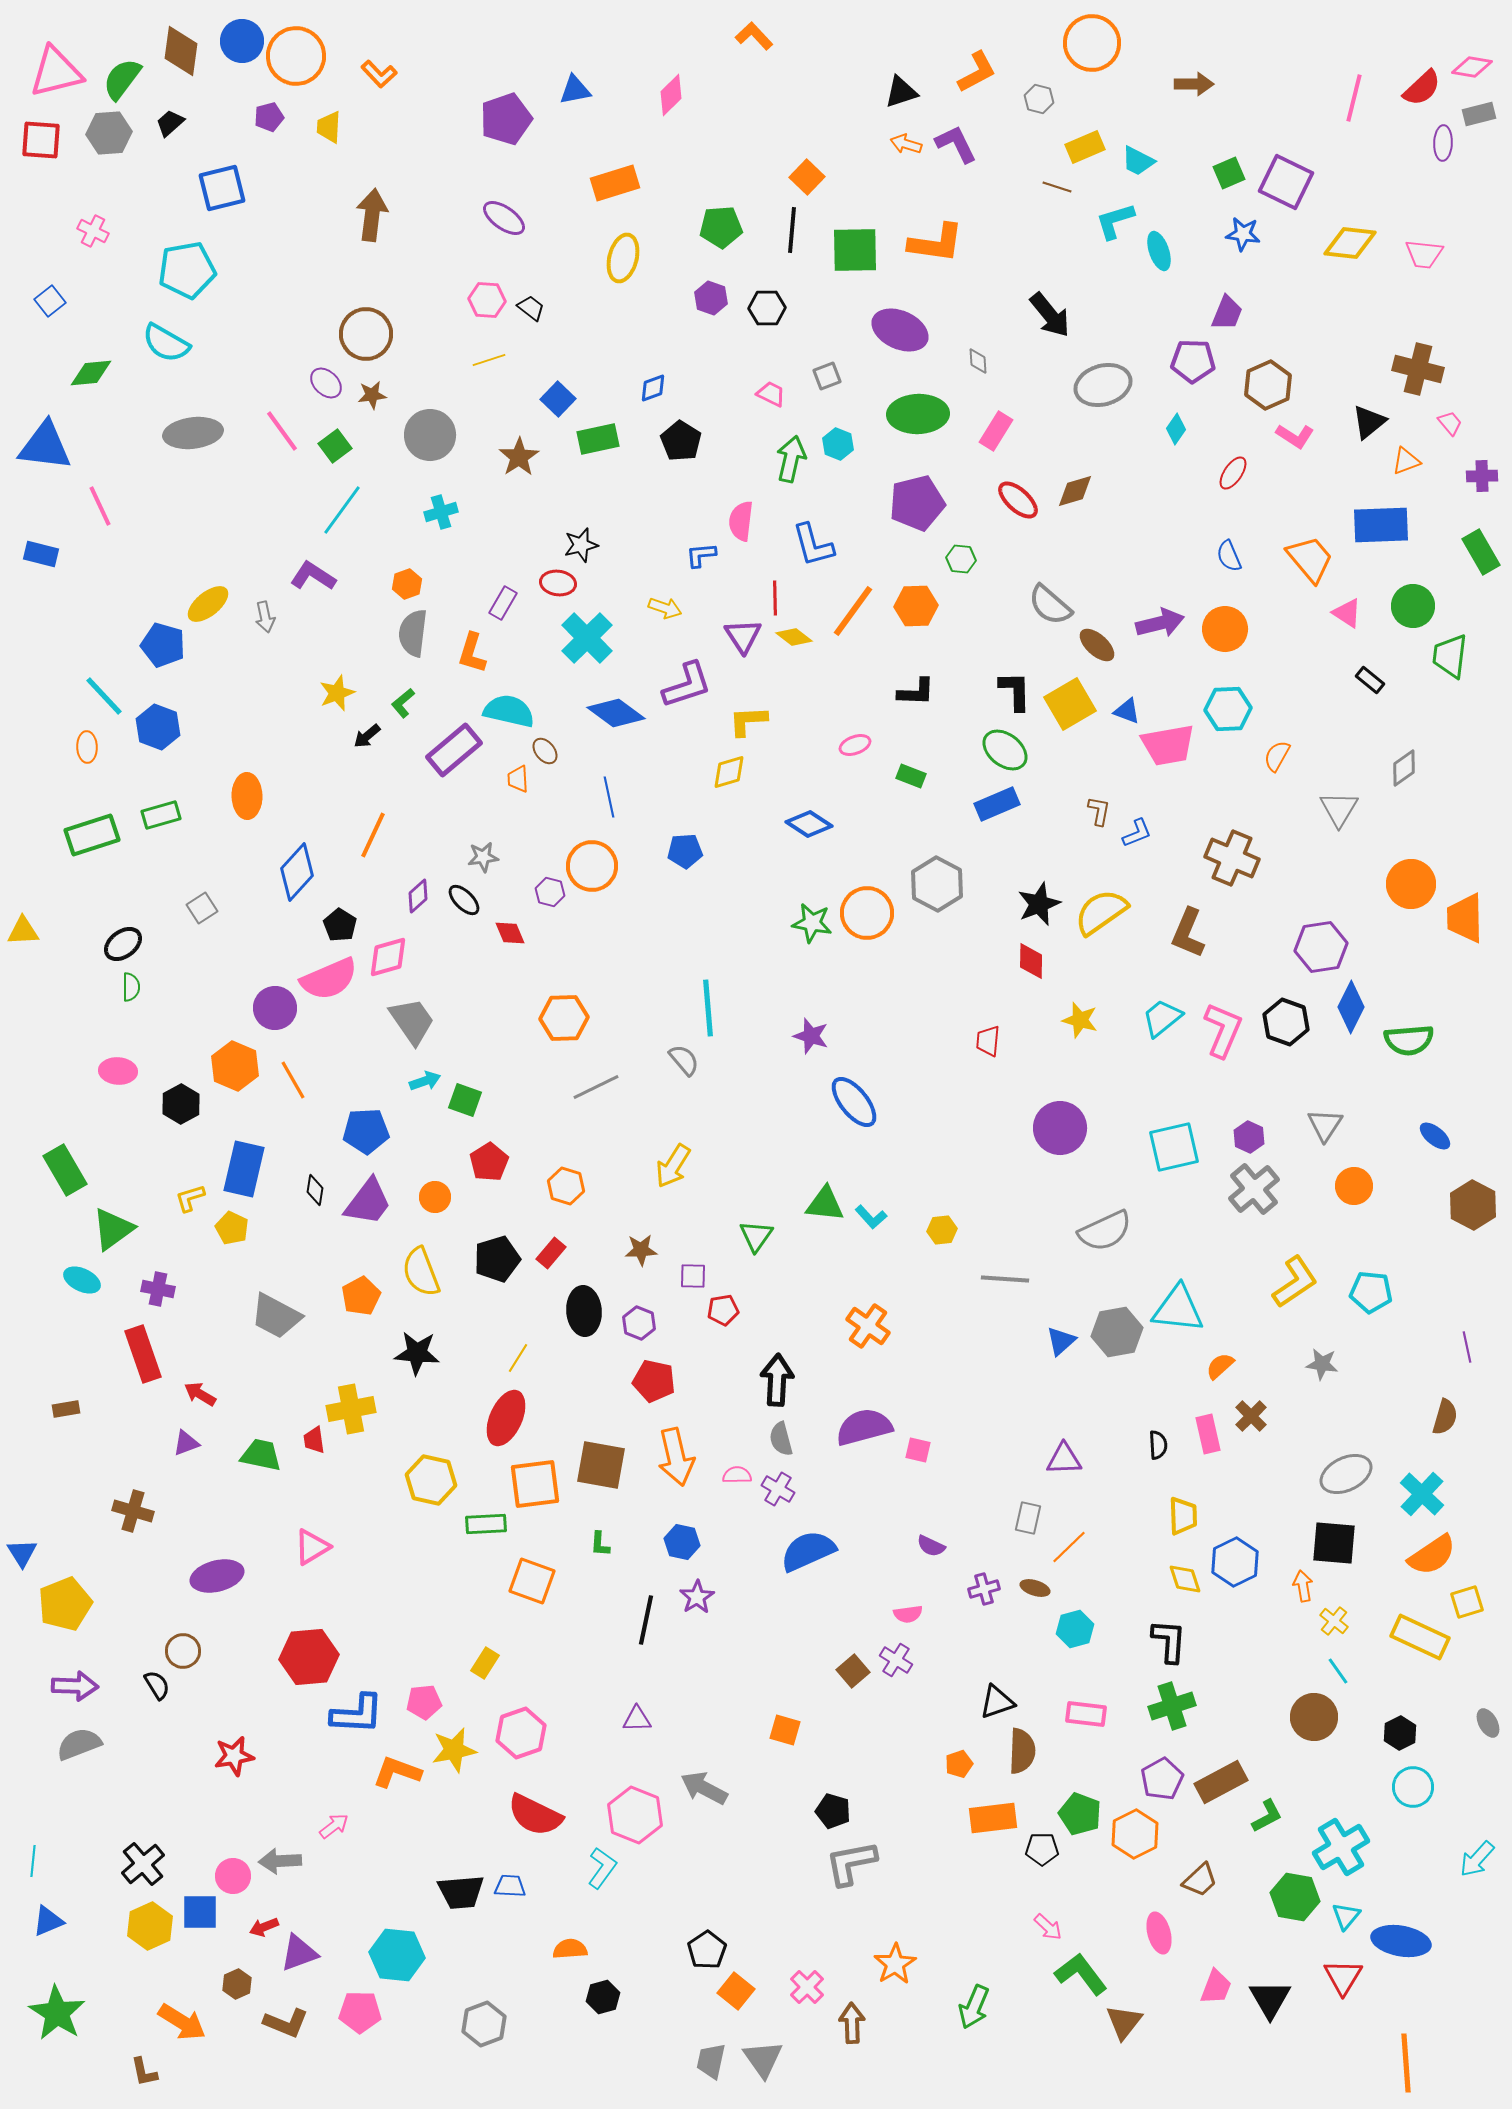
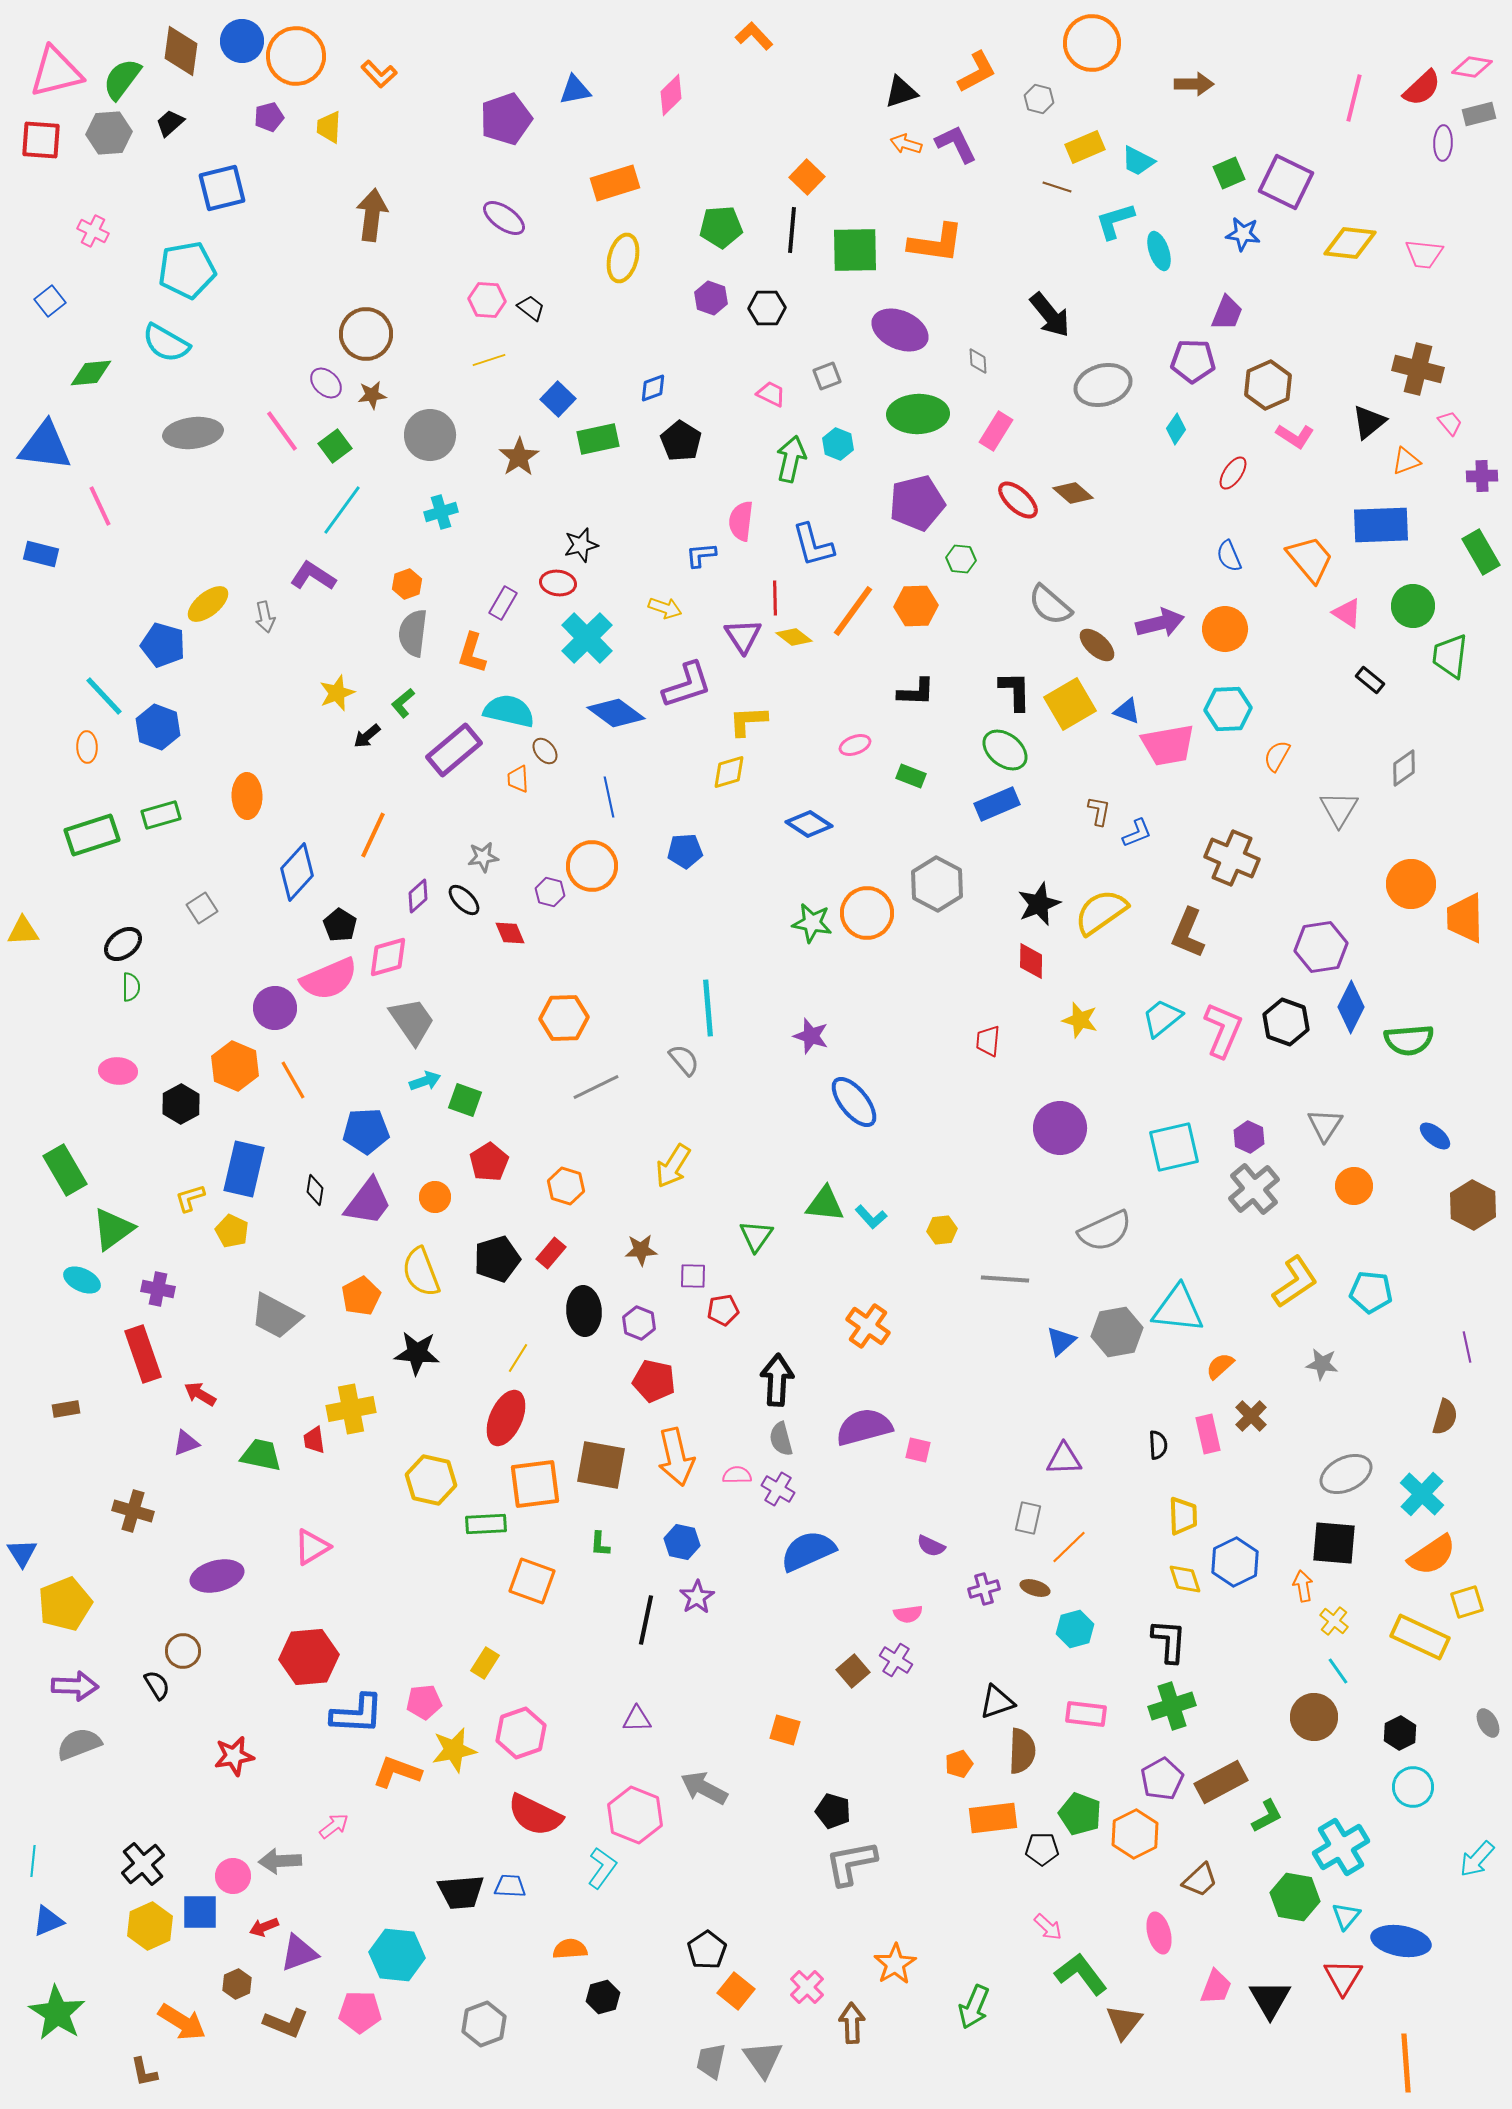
brown diamond at (1075, 491): moved 2 px left, 2 px down; rotated 57 degrees clockwise
yellow pentagon at (232, 1228): moved 3 px down
